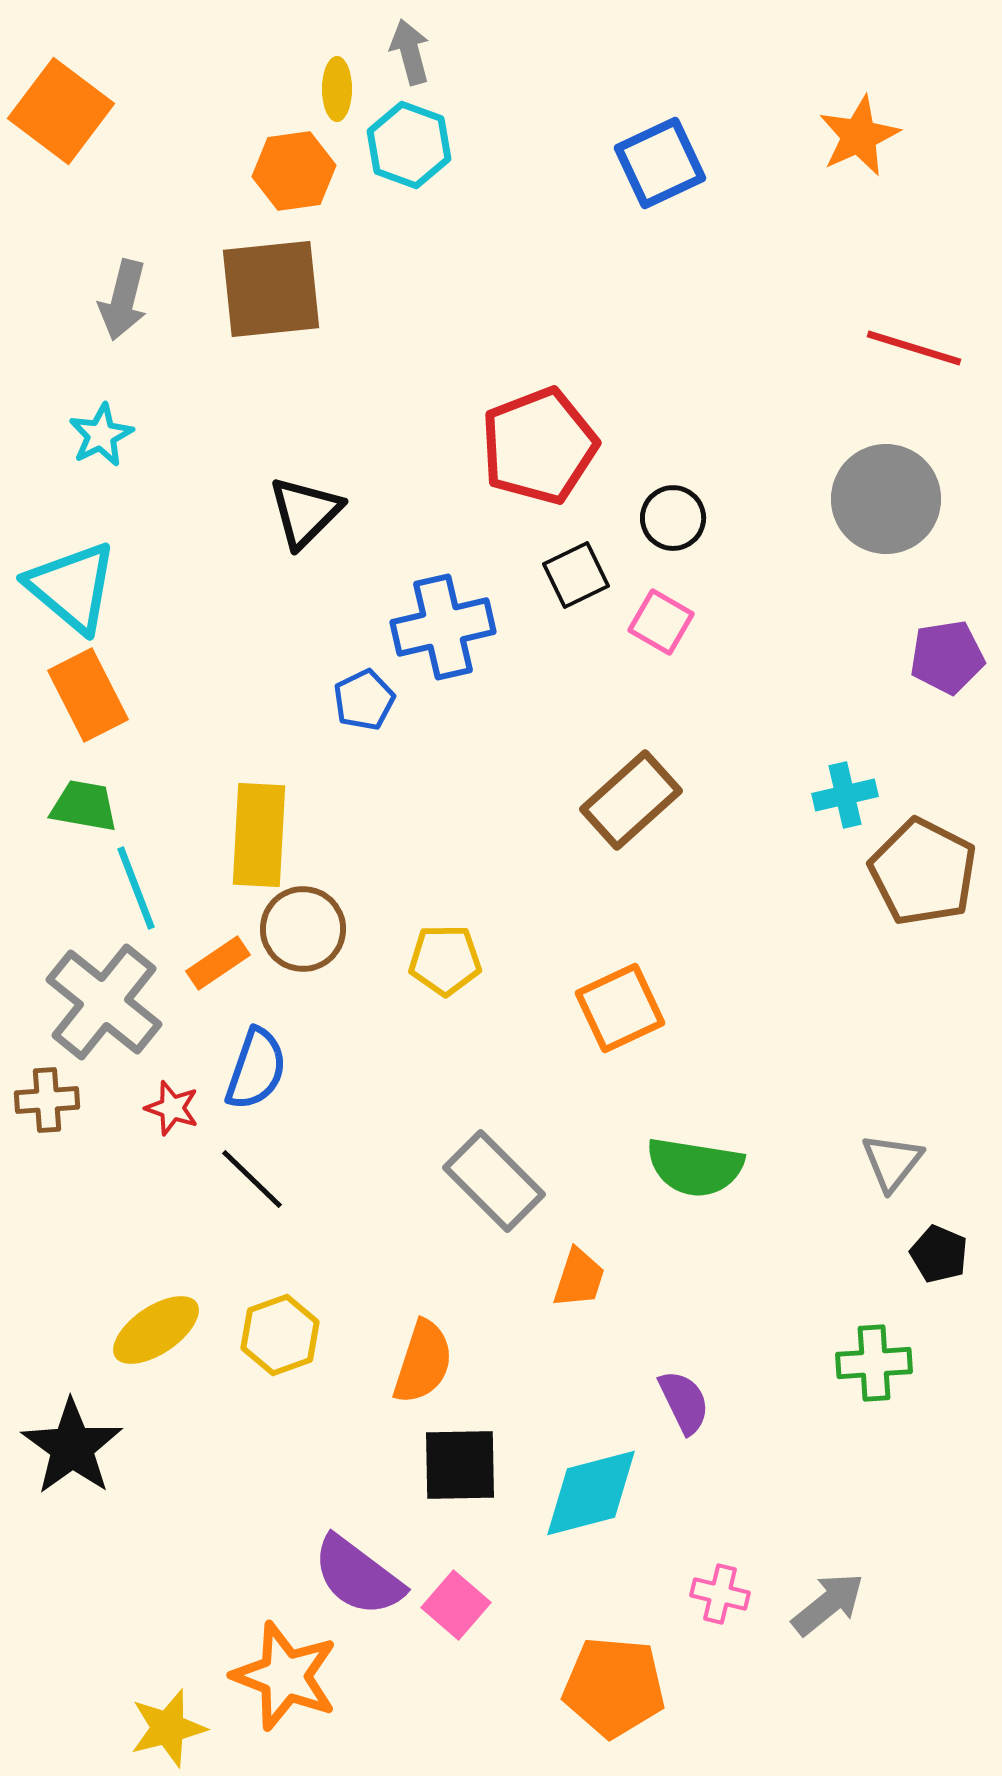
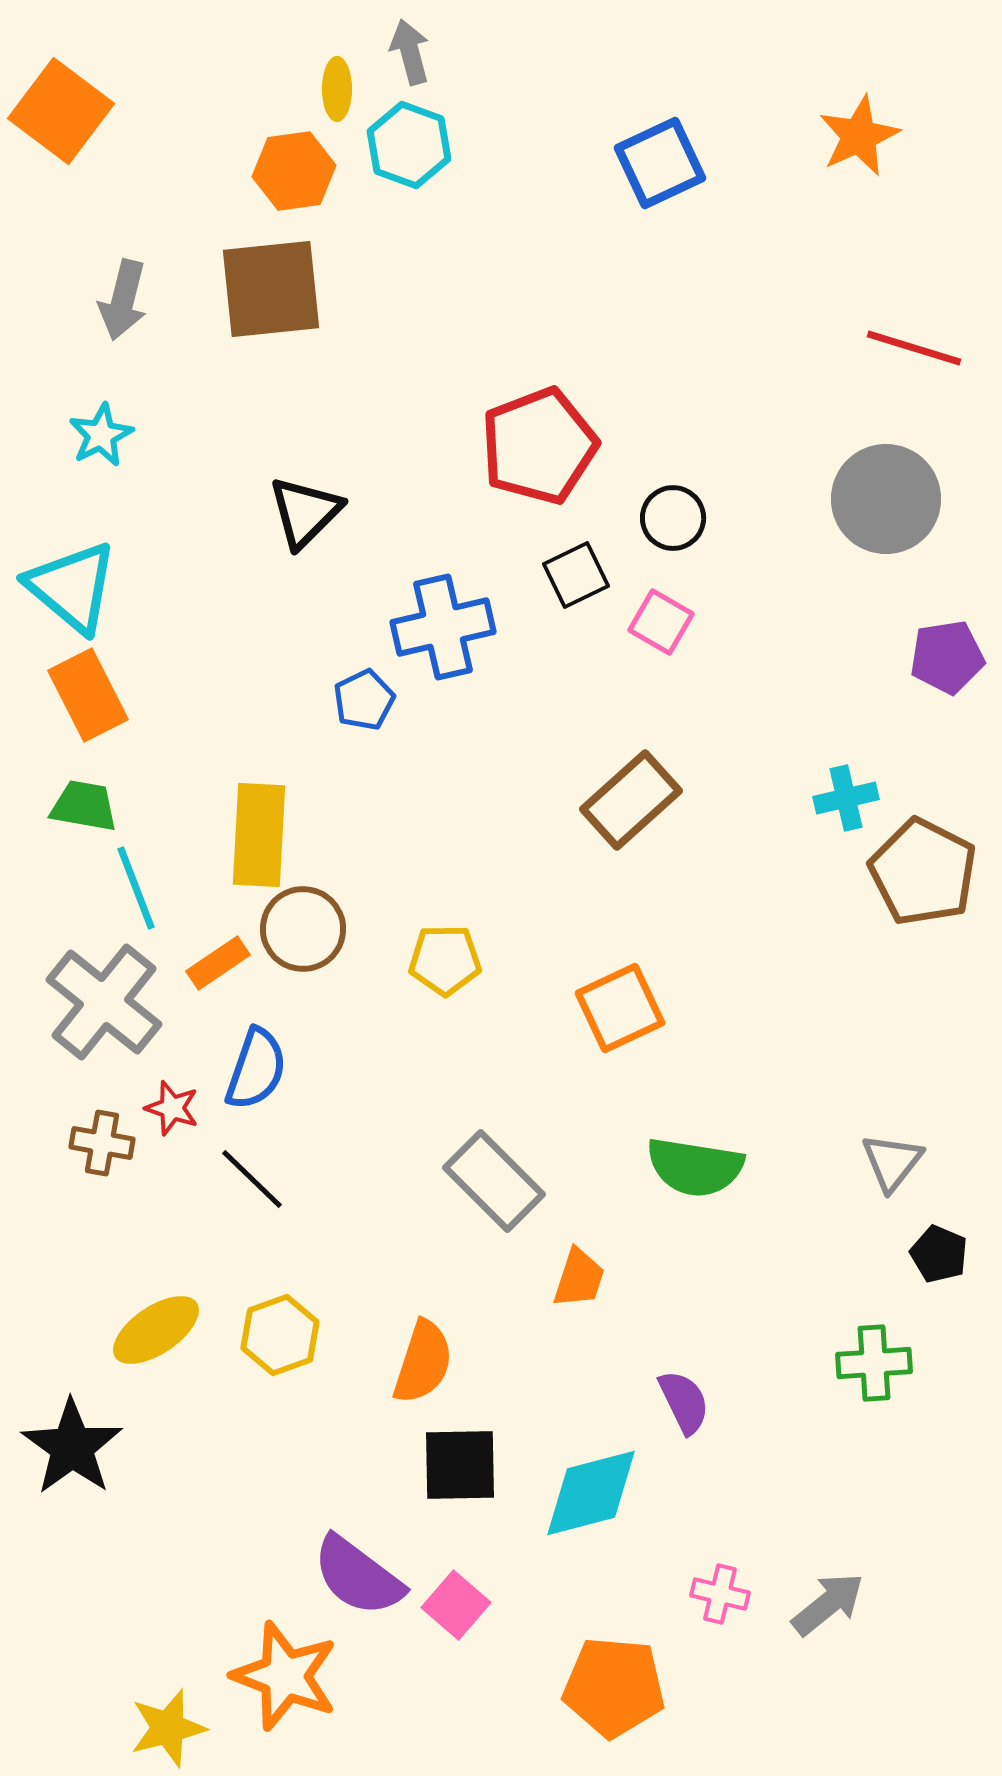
cyan cross at (845, 795): moved 1 px right, 3 px down
brown cross at (47, 1100): moved 55 px right, 43 px down; rotated 14 degrees clockwise
